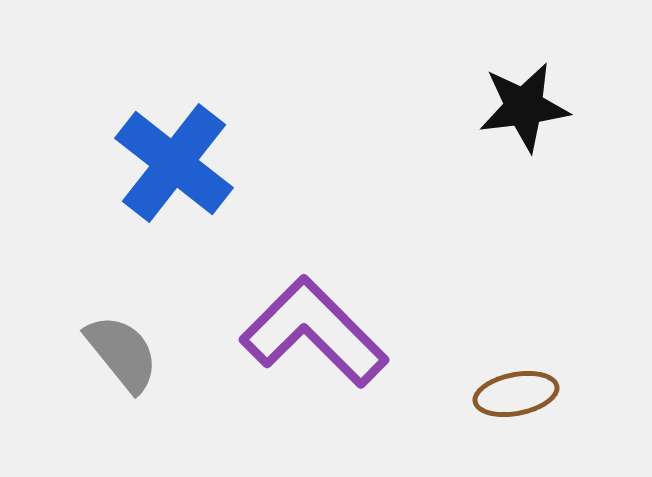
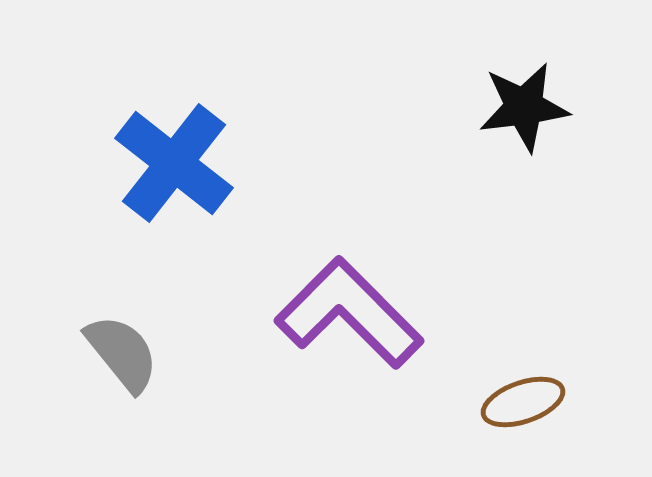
purple L-shape: moved 35 px right, 19 px up
brown ellipse: moved 7 px right, 8 px down; rotated 8 degrees counterclockwise
